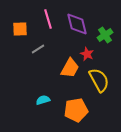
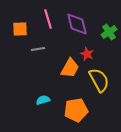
green cross: moved 4 px right, 3 px up
gray line: rotated 24 degrees clockwise
